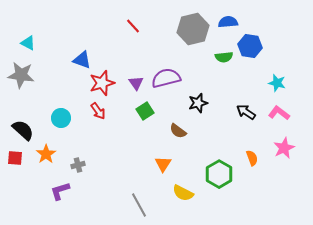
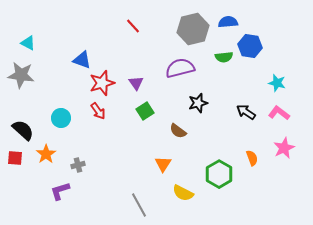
purple semicircle: moved 14 px right, 10 px up
